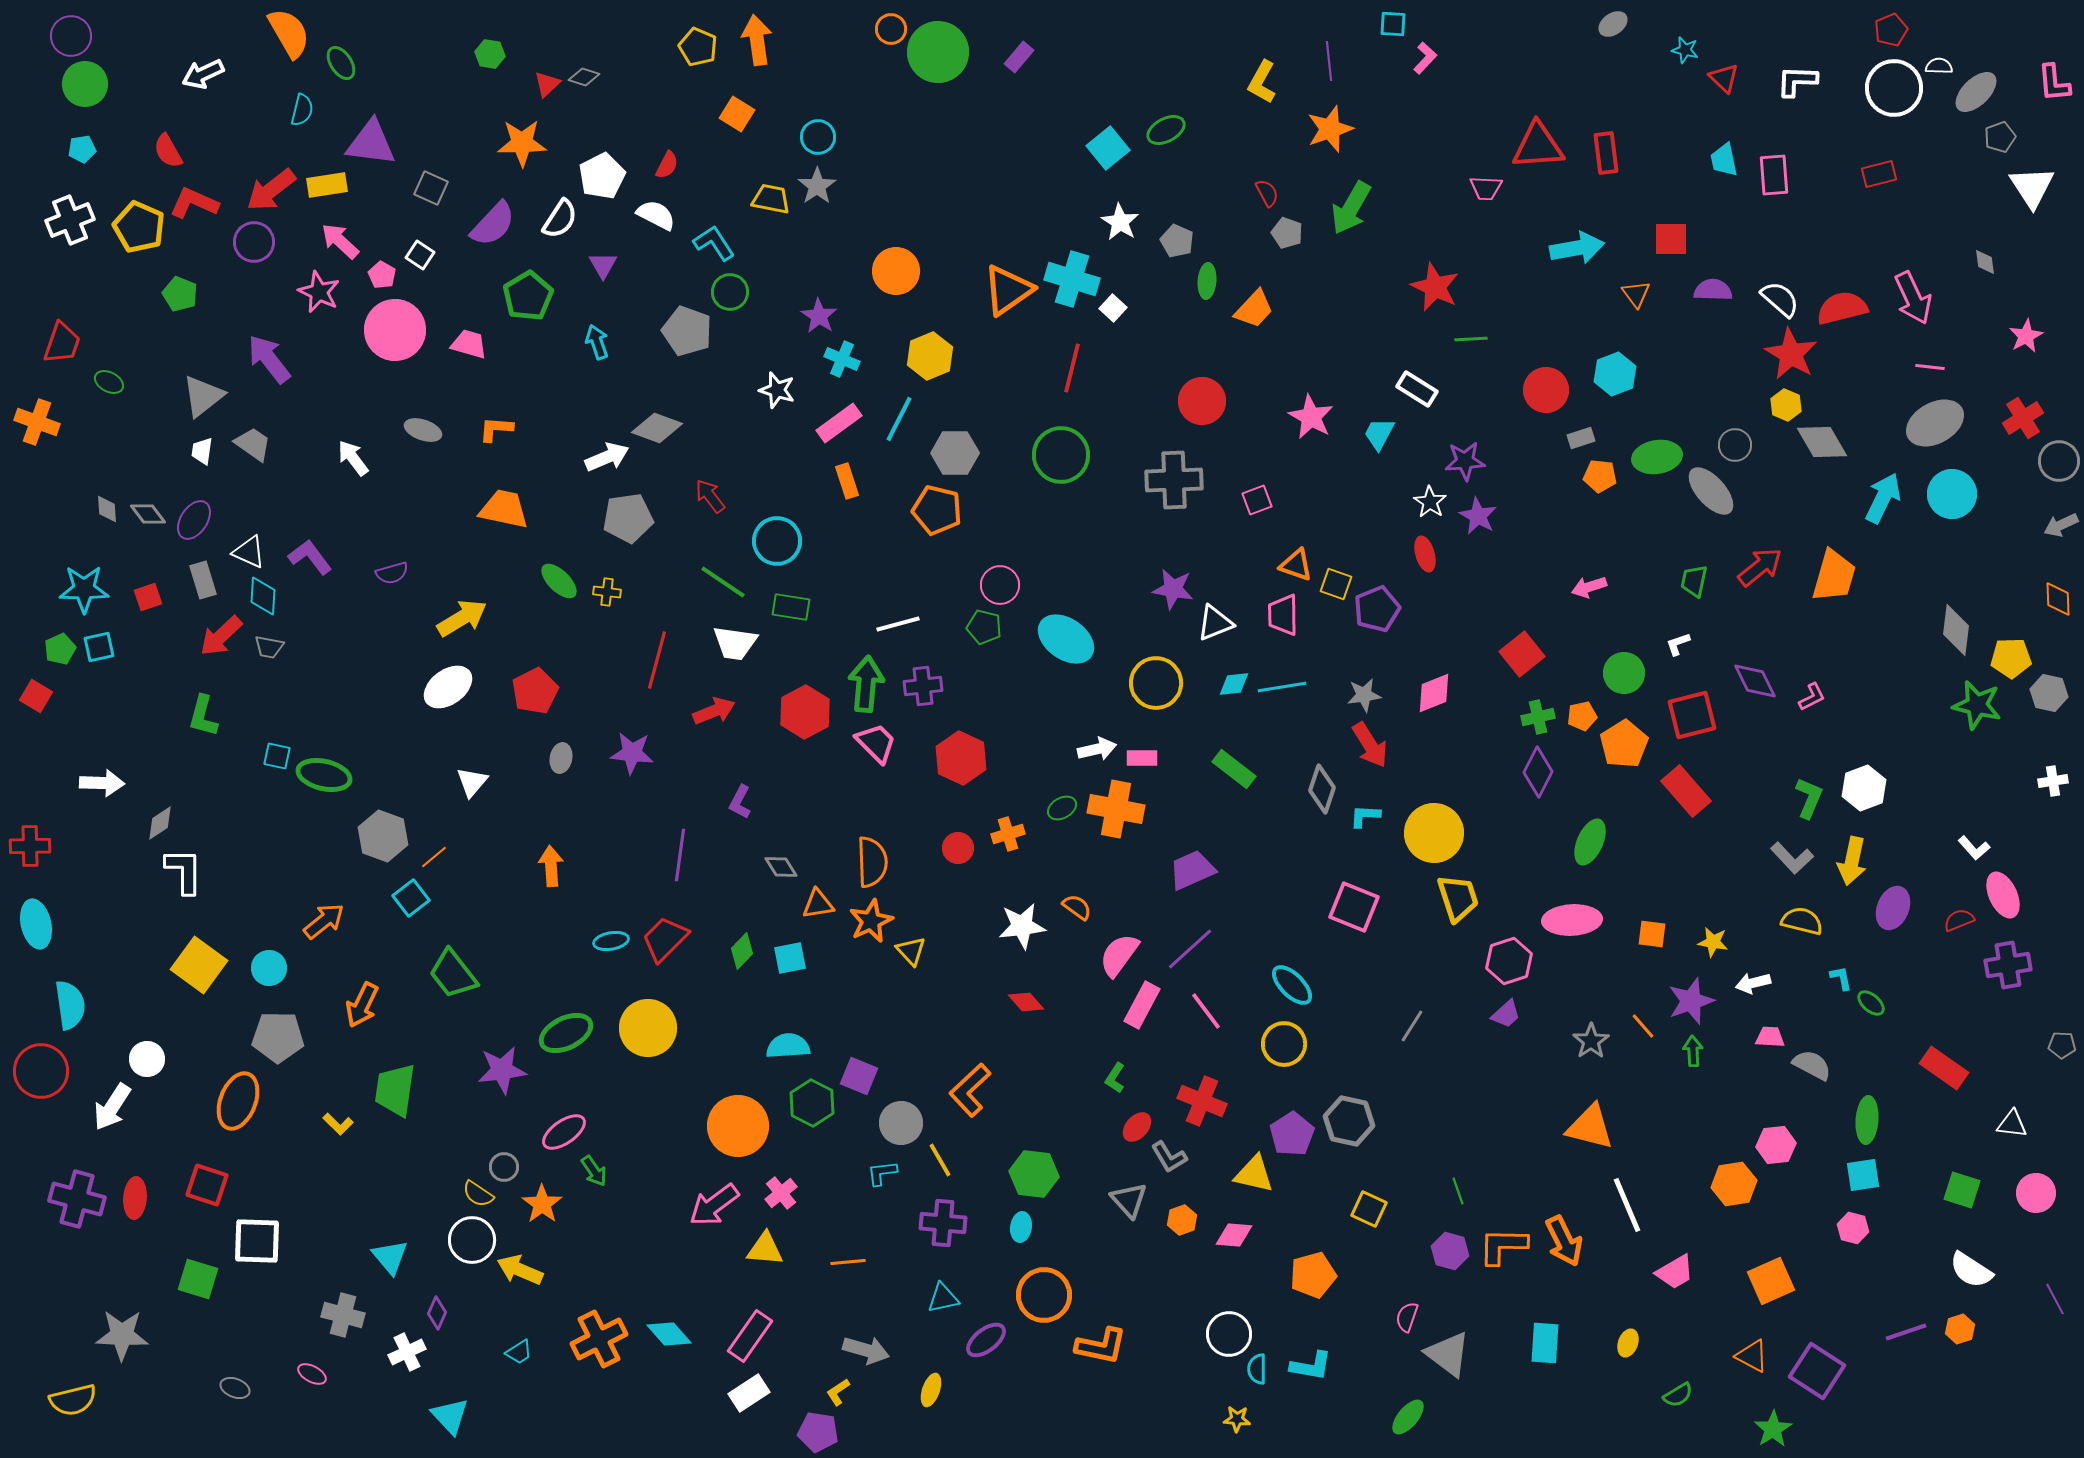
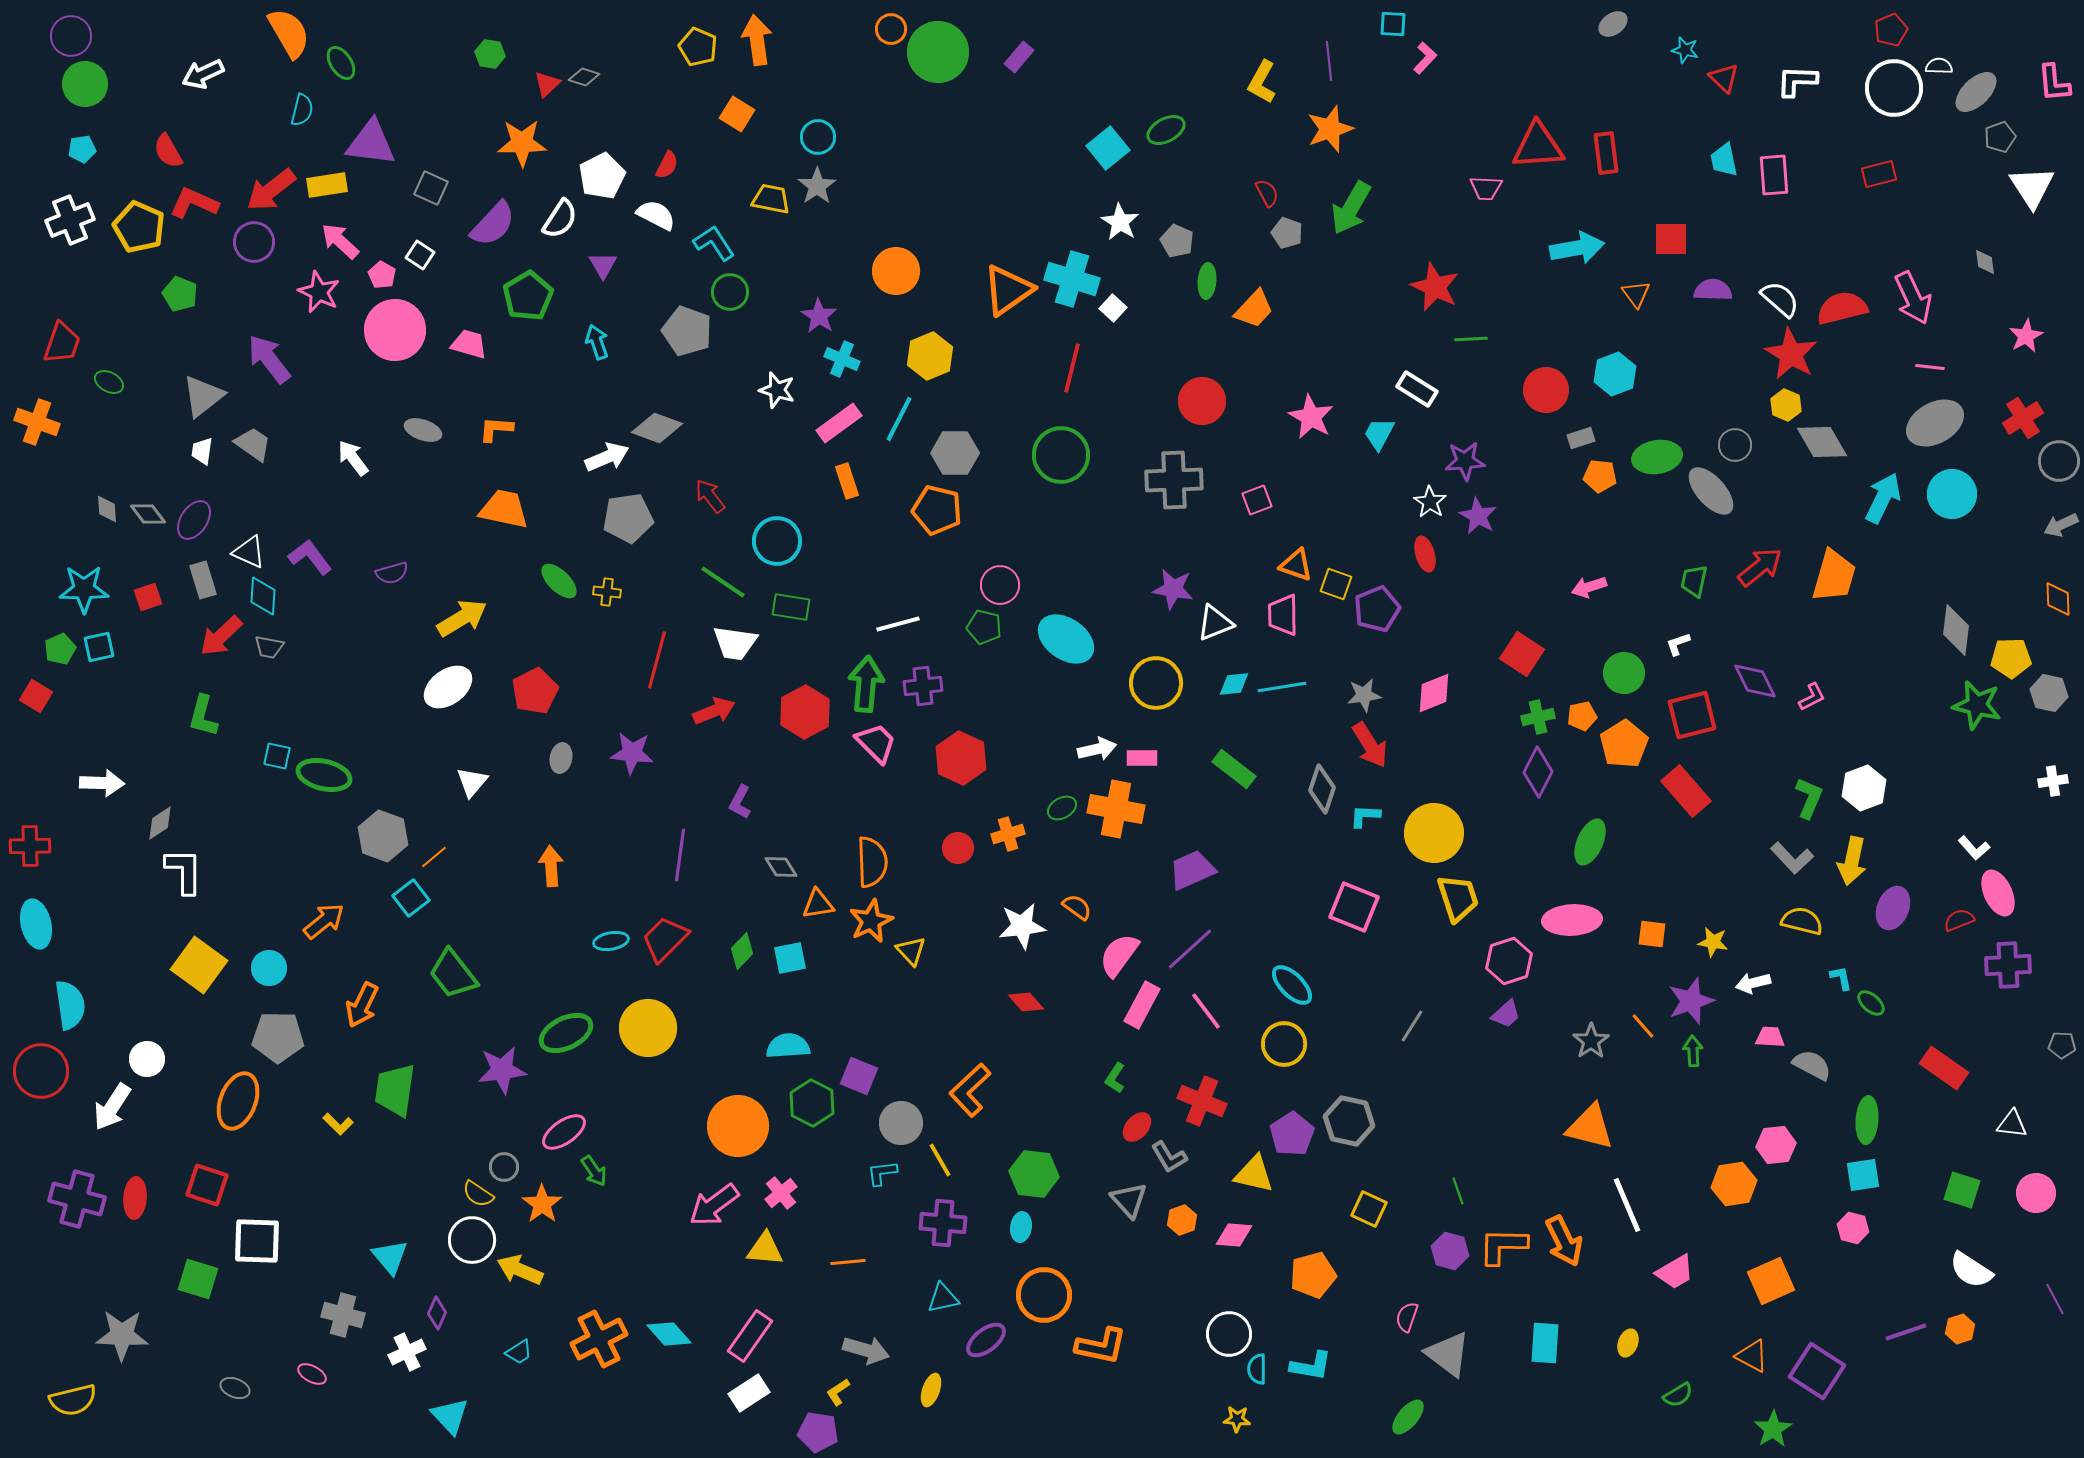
red square at (1522, 654): rotated 18 degrees counterclockwise
pink ellipse at (2003, 895): moved 5 px left, 2 px up
purple cross at (2008, 965): rotated 6 degrees clockwise
